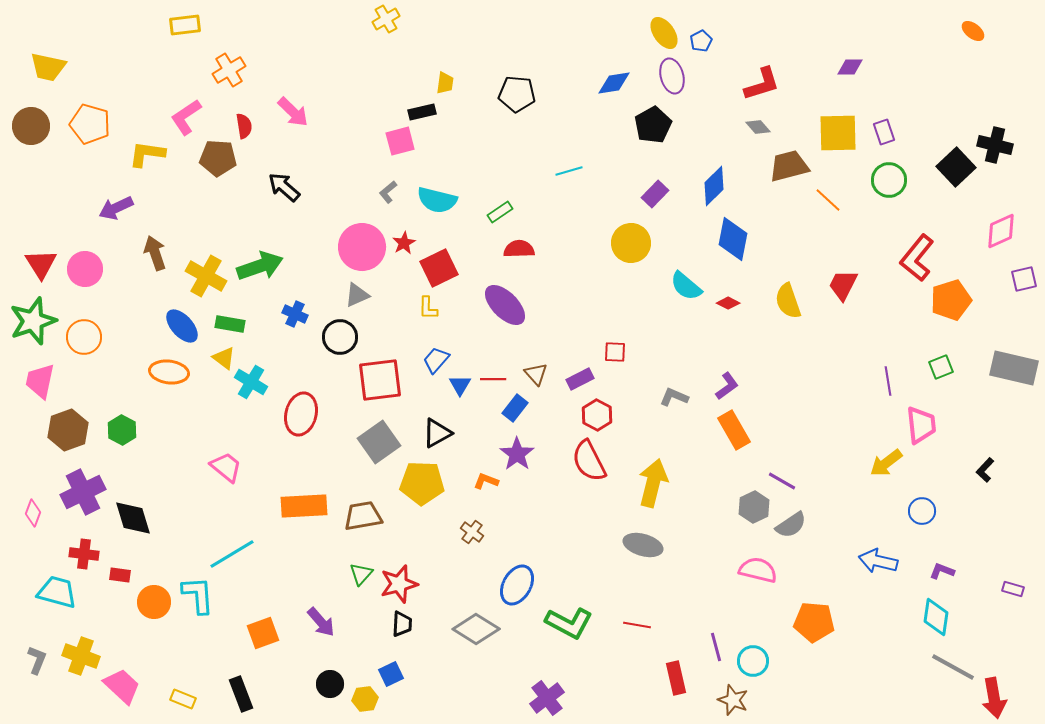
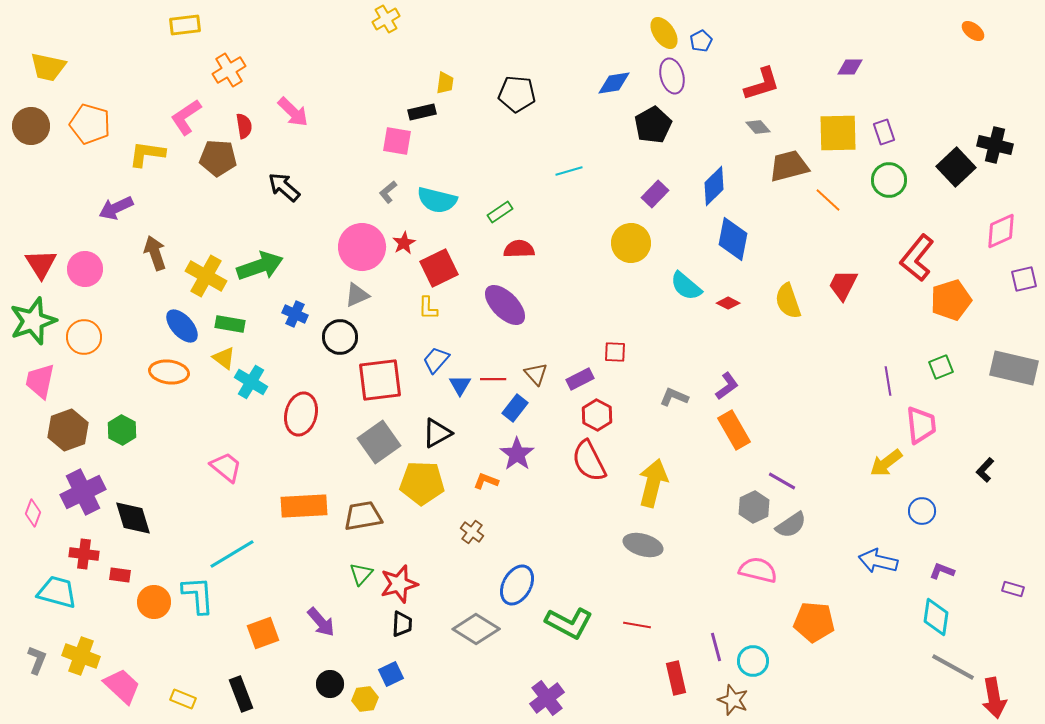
pink square at (400, 141): moved 3 px left; rotated 24 degrees clockwise
